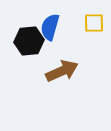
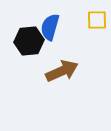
yellow square: moved 3 px right, 3 px up
